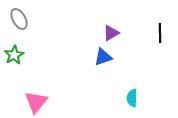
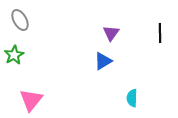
gray ellipse: moved 1 px right, 1 px down
purple triangle: rotated 24 degrees counterclockwise
blue triangle: moved 4 px down; rotated 12 degrees counterclockwise
pink triangle: moved 5 px left, 2 px up
